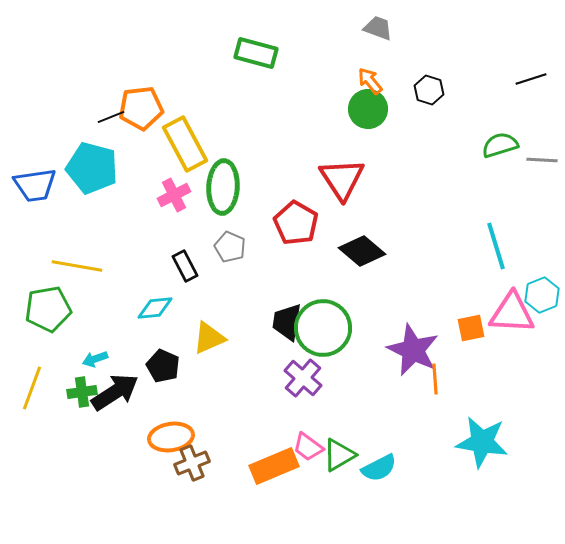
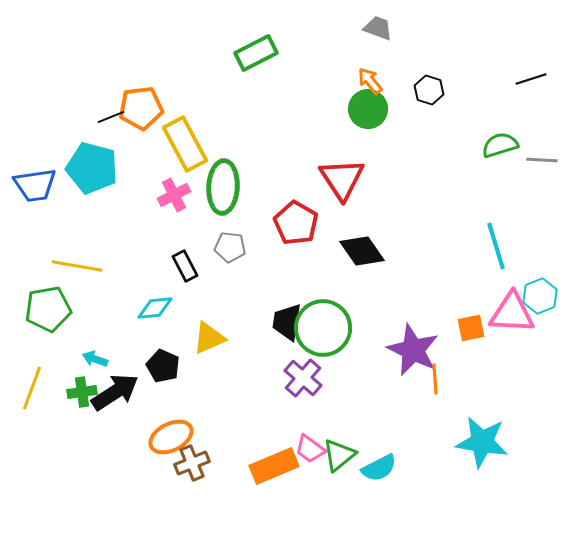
green rectangle at (256, 53): rotated 42 degrees counterclockwise
gray pentagon at (230, 247): rotated 16 degrees counterclockwise
black diamond at (362, 251): rotated 15 degrees clockwise
cyan hexagon at (542, 295): moved 2 px left, 1 px down
cyan arrow at (95, 359): rotated 40 degrees clockwise
orange ellipse at (171, 437): rotated 18 degrees counterclockwise
pink trapezoid at (308, 447): moved 2 px right, 2 px down
green triangle at (339, 455): rotated 9 degrees counterclockwise
